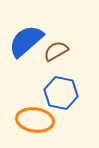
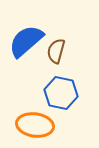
brown semicircle: rotated 45 degrees counterclockwise
orange ellipse: moved 5 px down
